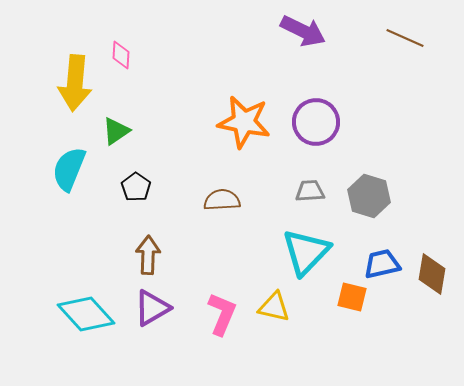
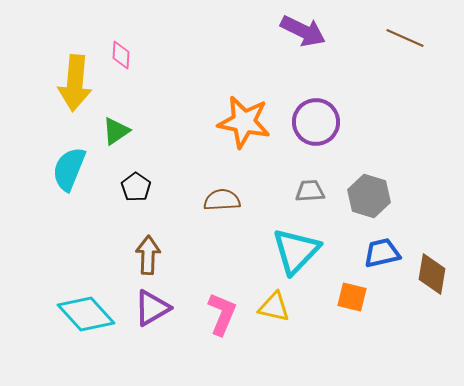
cyan triangle: moved 10 px left, 1 px up
blue trapezoid: moved 11 px up
